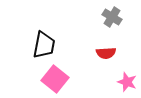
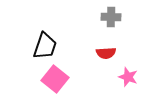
gray cross: moved 1 px left; rotated 30 degrees counterclockwise
black trapezoid: moved 1 px right, 1 px down; rotated 8 degrees clockwise
pink star: moved 1 px right, 5 px up
